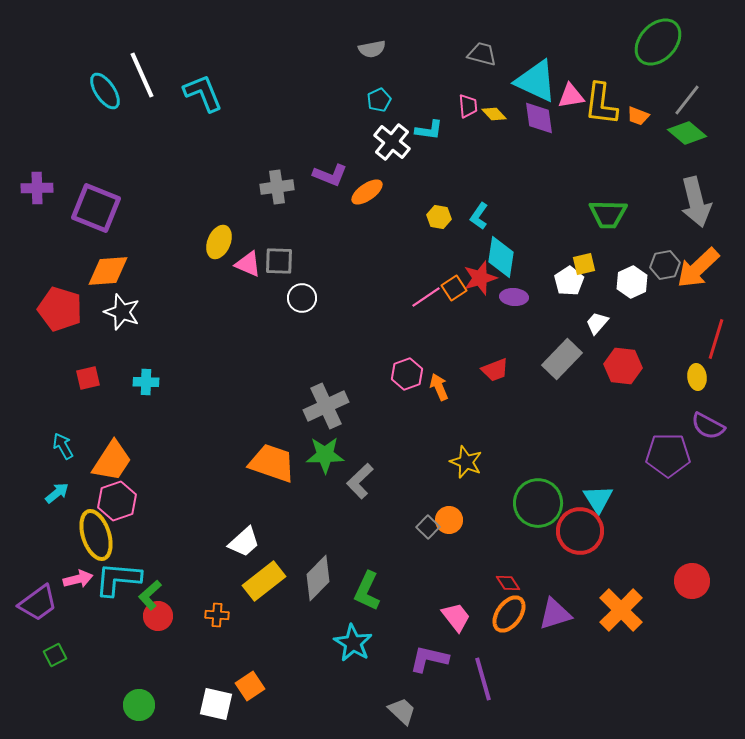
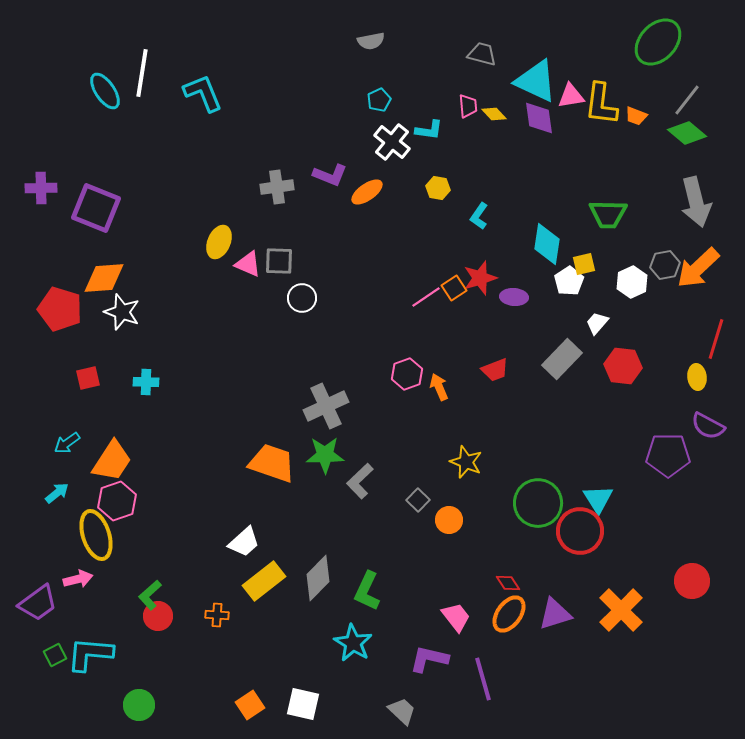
gray semicircle at (372, 49): moved 1 px left, 8 px up
white line at (142, 75): moved 2 px up; rotated 33 degrees clockwise
orange trapezoid at (638, 116): moved 2 px left
purple cross at (37, 188): moved 4 px right
yellow hexagon at (439, 217): moved 1 px left, 29 px up
cyan diamond at (501, 257): moved 46 px right, 13 px up
orange diamond at (108, 271): moved 4 px left, 7 px down
cyan arrow at (63, 446): moved 4 px right, 3 px up; rotated 96 degrees counterclockwise
gray square at (428, 527): moved 10 px left, 27 px up
cyan L-shape at (118, 579): moved 28 px left, 75 px down
orange square at (250, 686): moved 19 px down
white square at (216, 704): moved 87 px right
